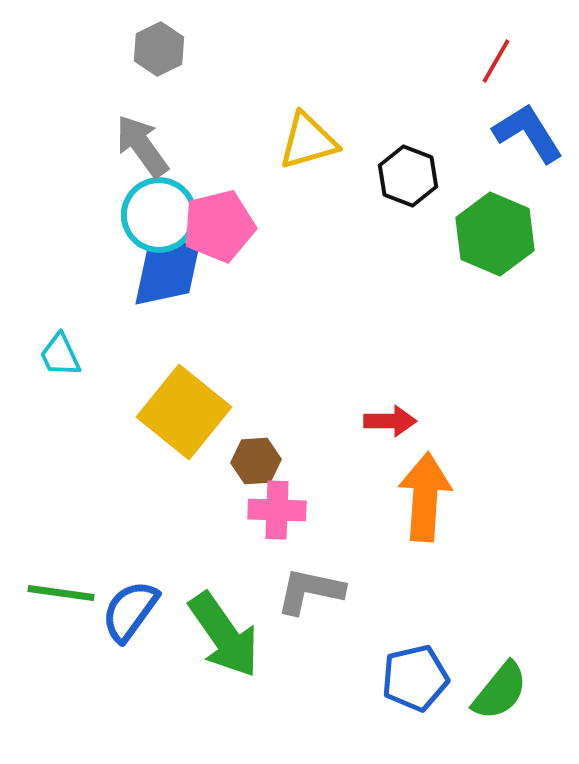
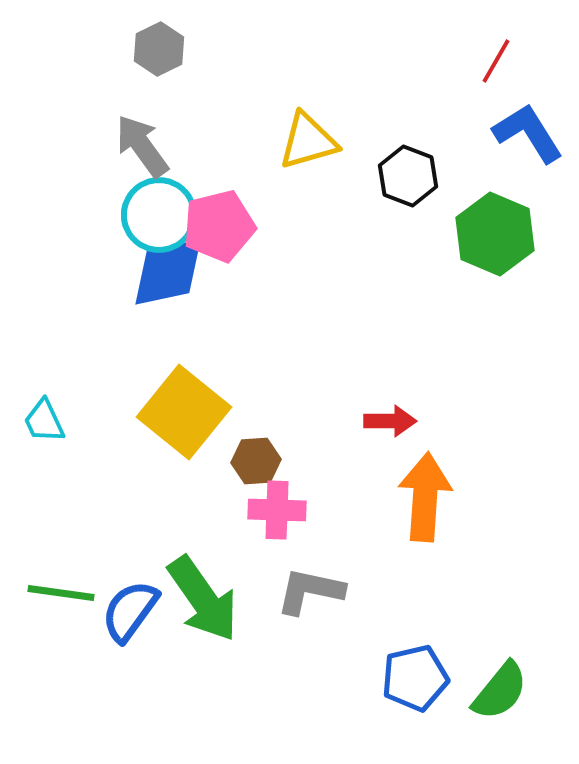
cyan trapezoid: moved 16 px left, 66 px down
green arrow: moved 21 px left, 36 px up
